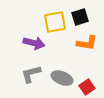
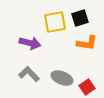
black square: moved 1 px down
purple arrow: moved 4 px left
gray L-shape: moved 2 px left; rotated 60 degrees clockwise
